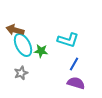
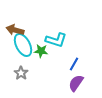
cyan L-shape: moved 12 px left
gray star: rotated 16 degrees counterclockwise
purple semicircle: rotated 72 degrees counterclockwise
